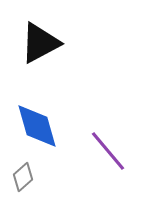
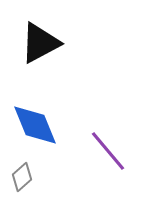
blue diamond: moved 2 px left, 1 px up; rotated 6 degrees counterclockwise
gray diamond: moved 1 px left
